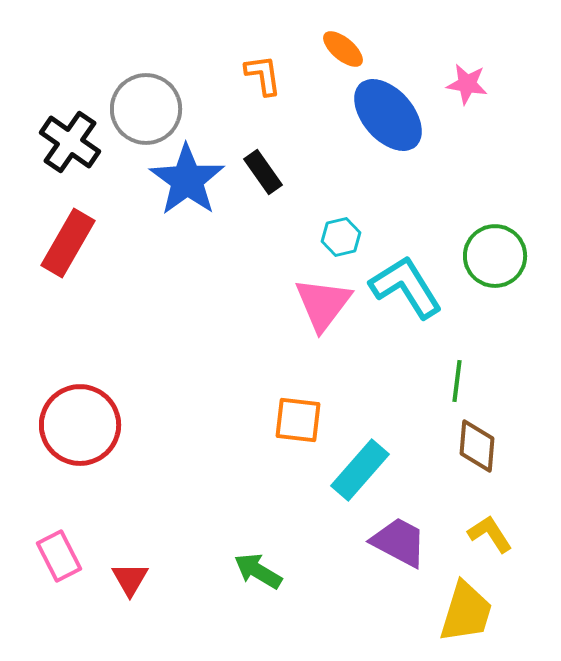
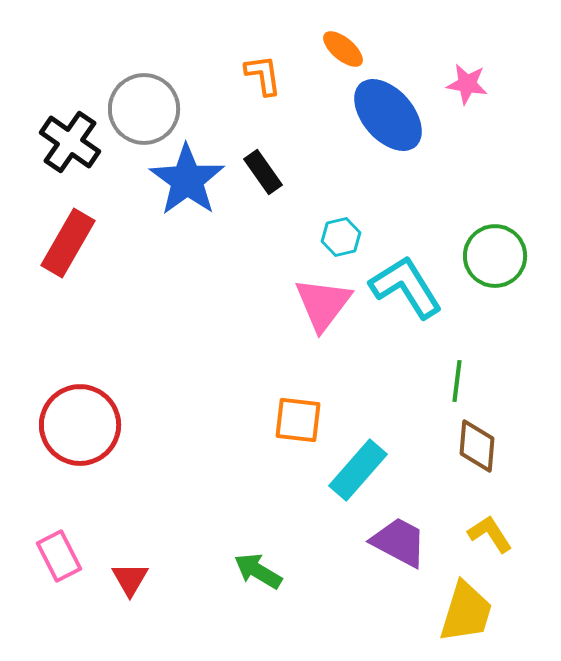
gray circle: moved 2 px left
cyan rectangle: moved 2 px left
